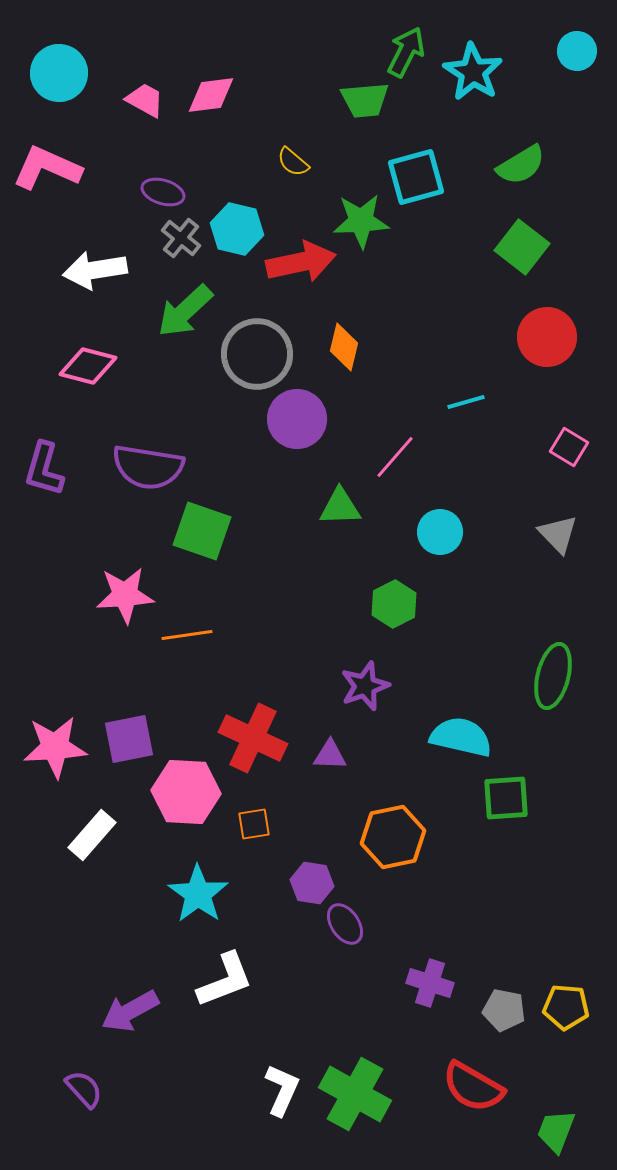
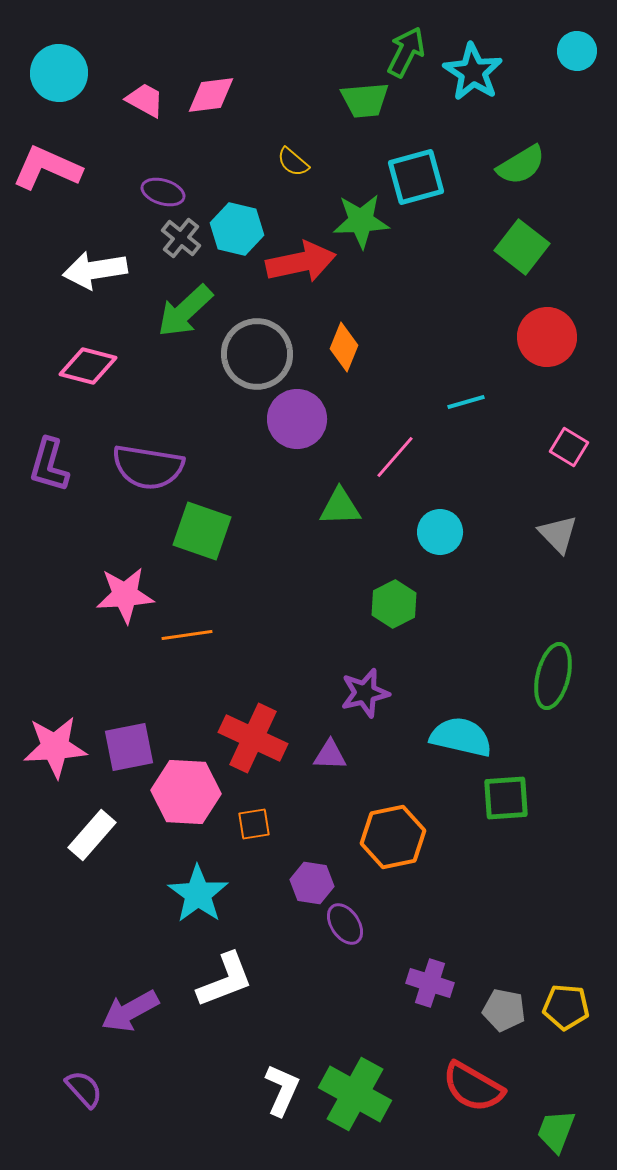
orange diamond at (344, 347): rotated 9 degrees clockwise
purple L-shape at (44, 469): moved 5 px right, 4 px up
purple star at (365, 686): moved 7 px down; rotated 6 degrees clockwise
purple square at (129, 739): moved 8 px down
